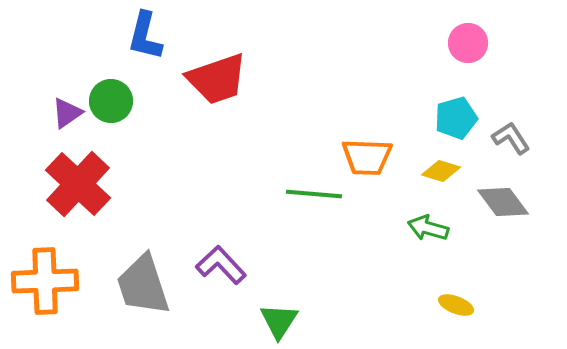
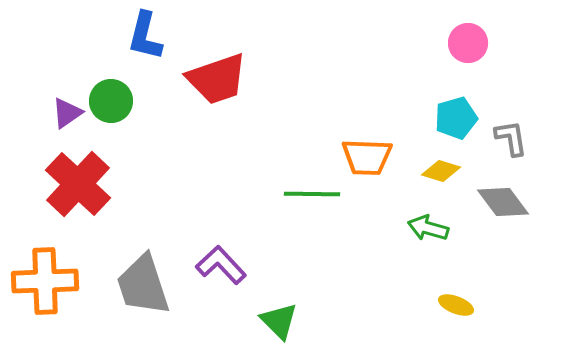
gray L-shape: rotated 24 degrees clockwise
green line: moved 2 px left; rotated 4 degrees counterclockwise
green triangle: rotated 18 degrees counterclockwise
